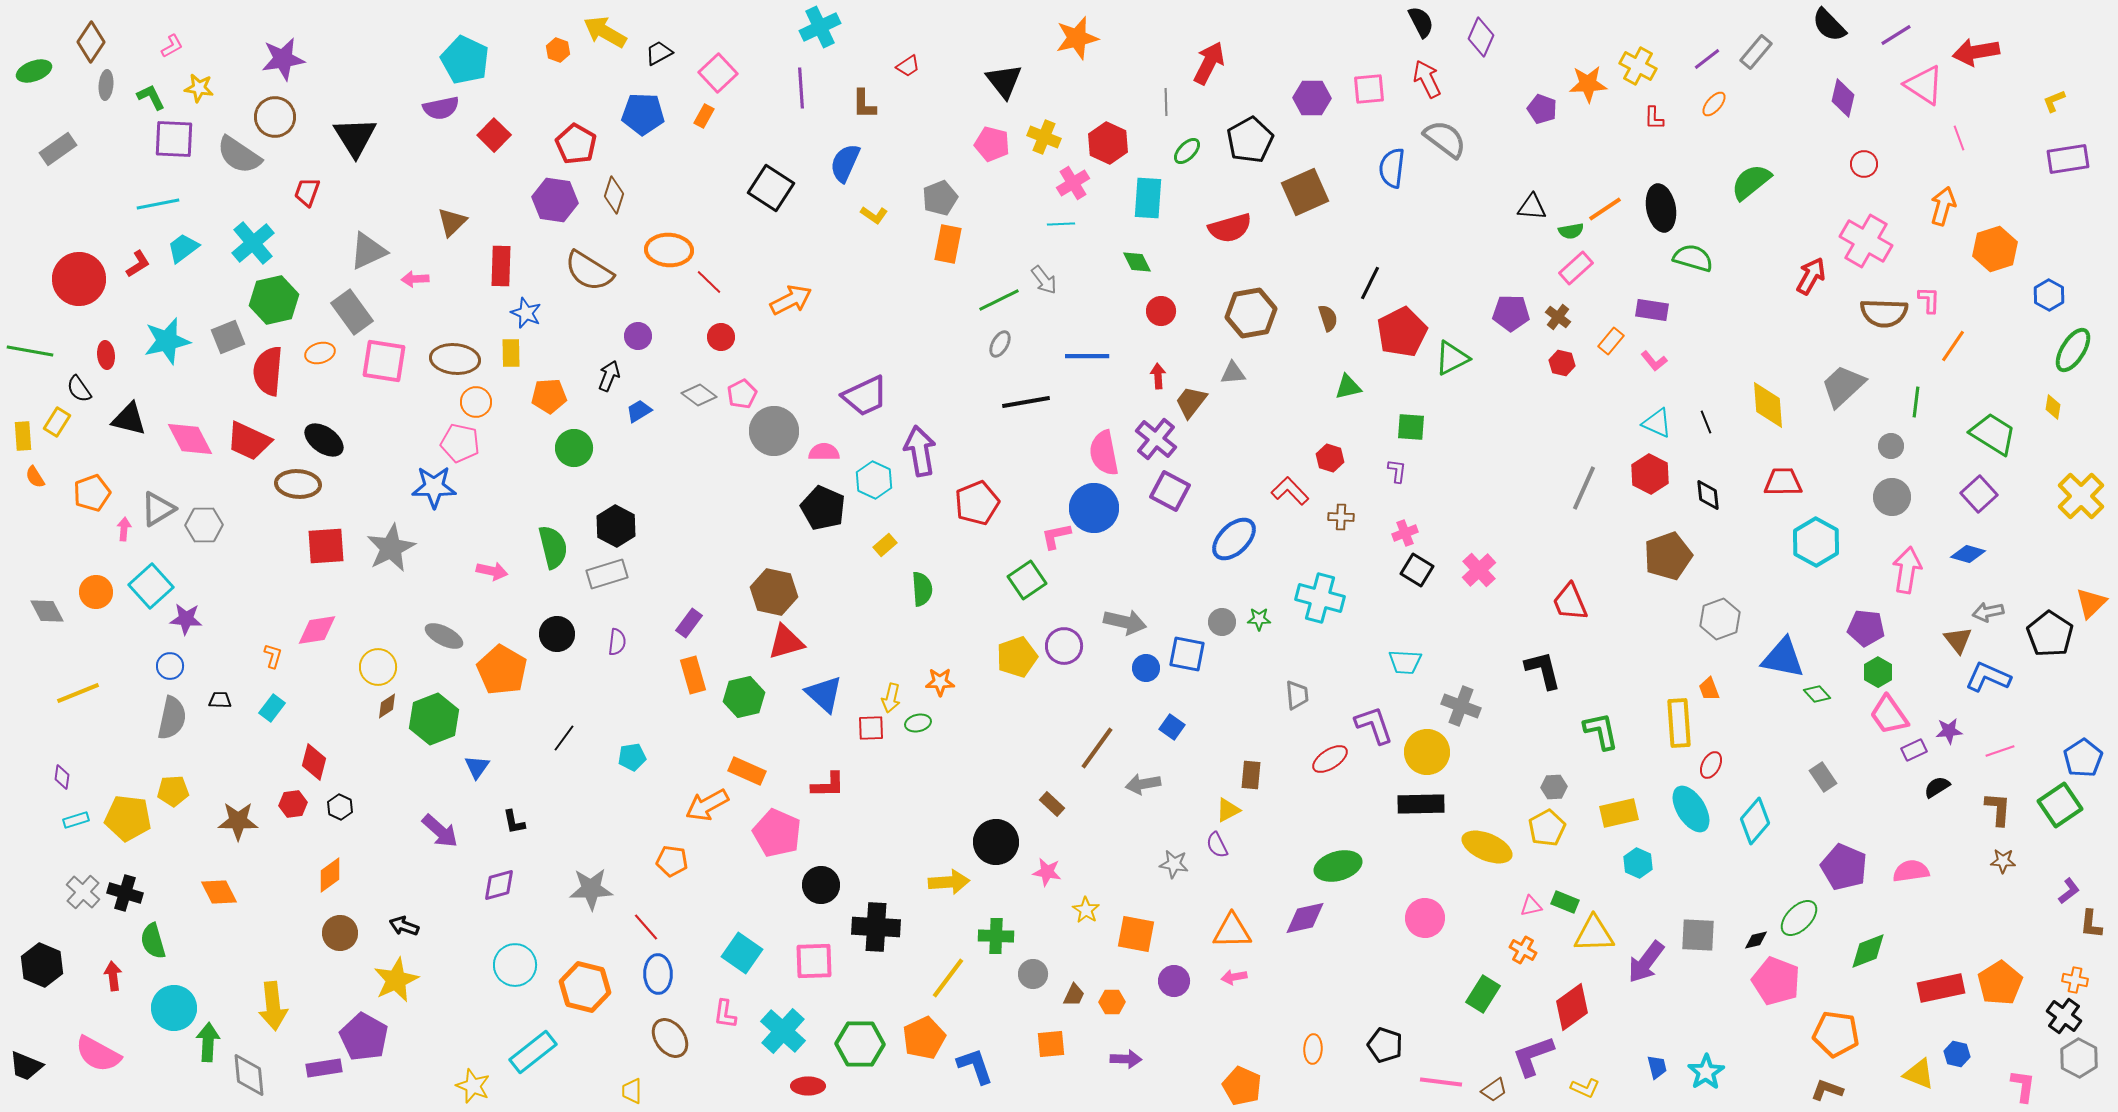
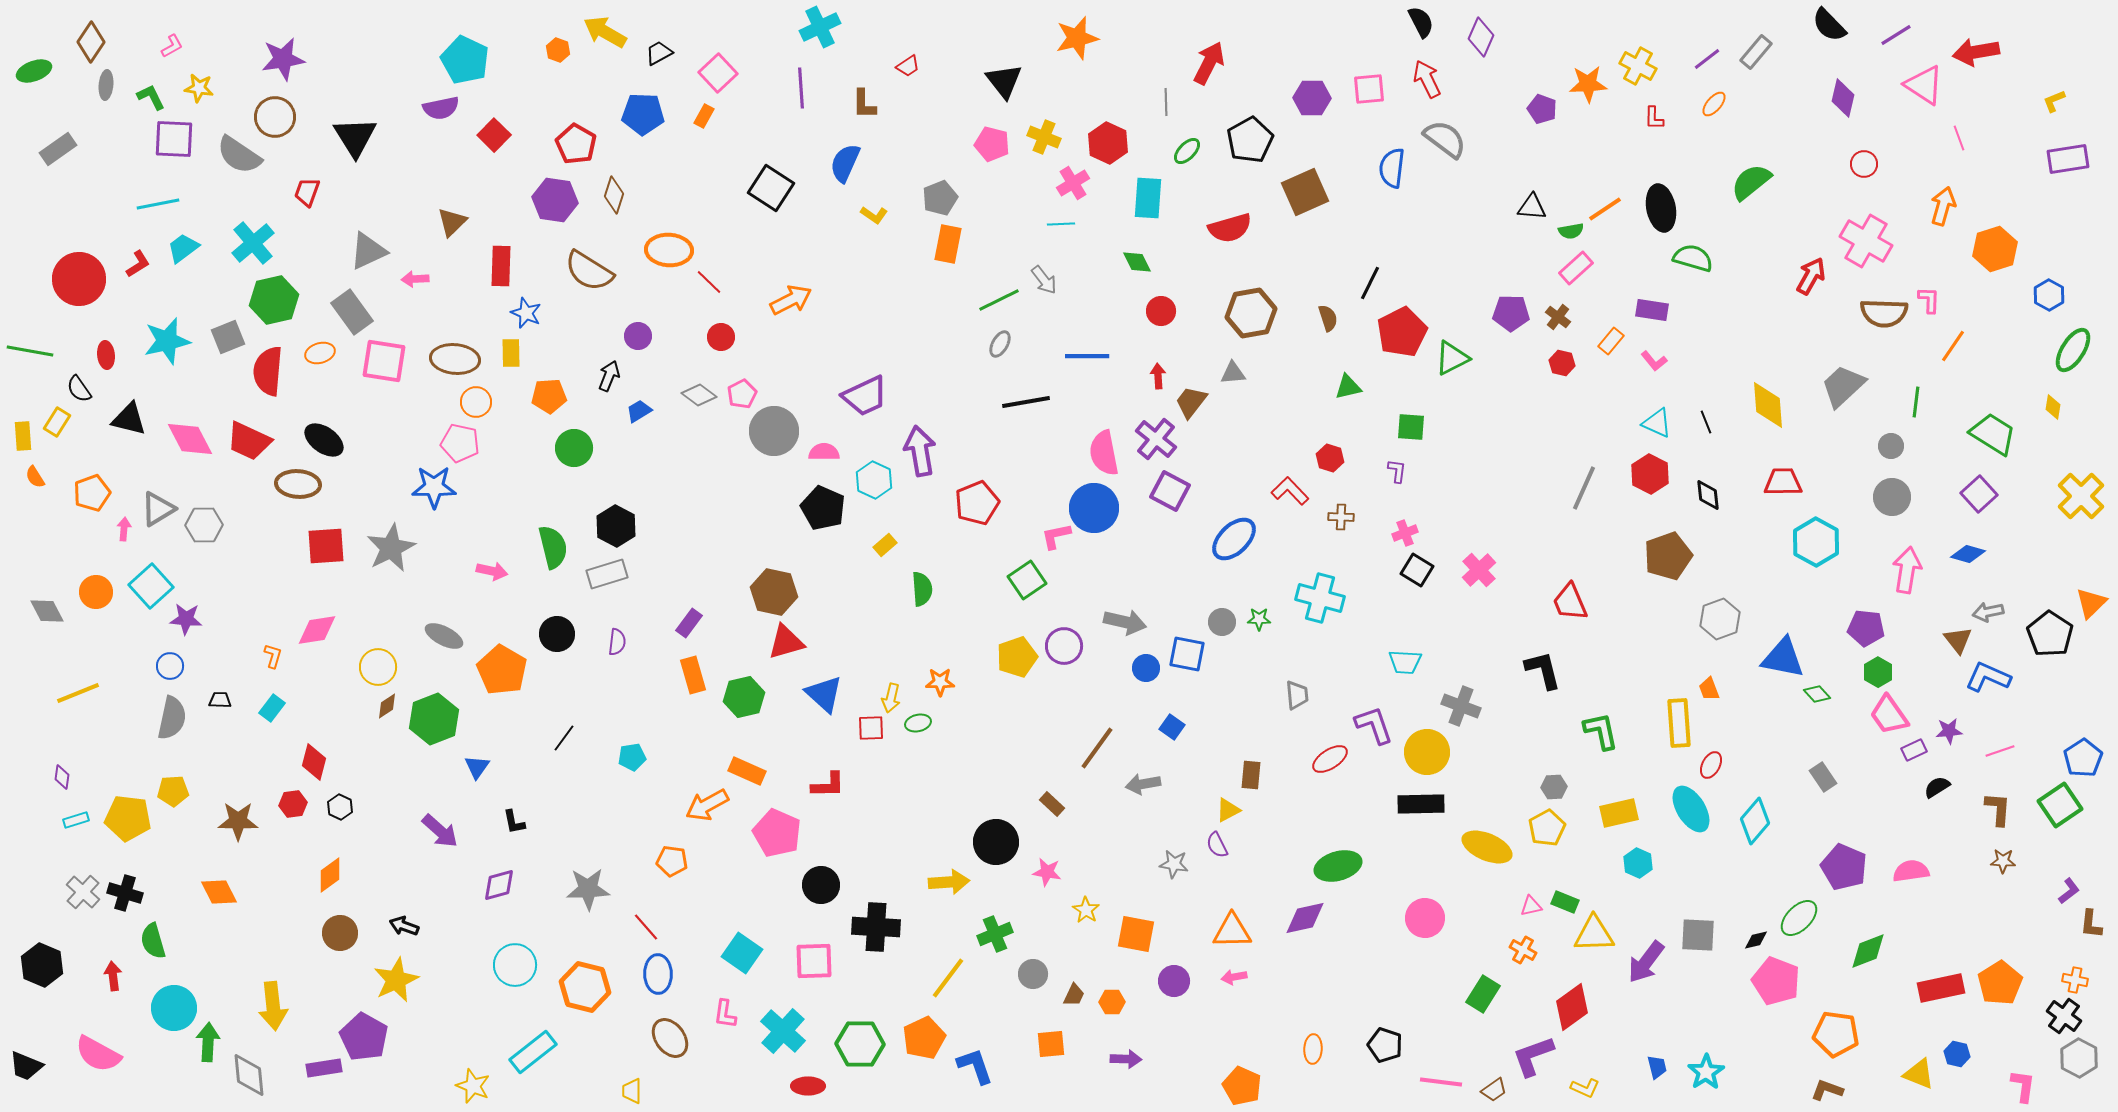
gray star at (591, 889): moved 3 px left
green cross at (996, 936): moved 1 px left, 2 px up; rotated 24 degrees counterclockwise
